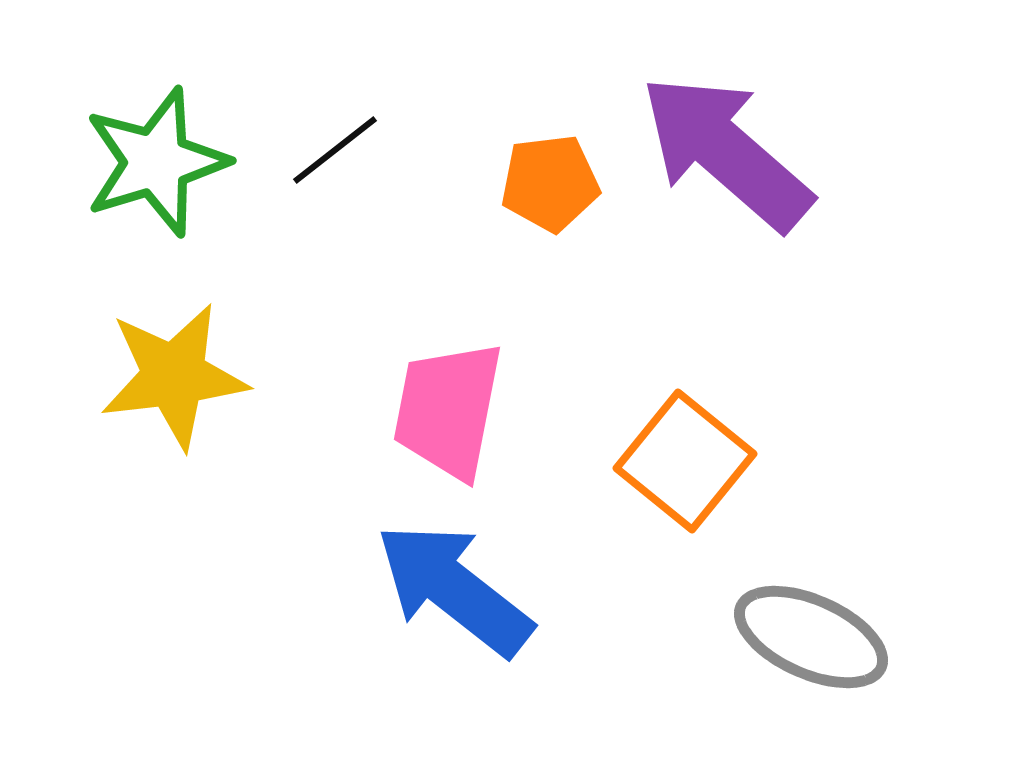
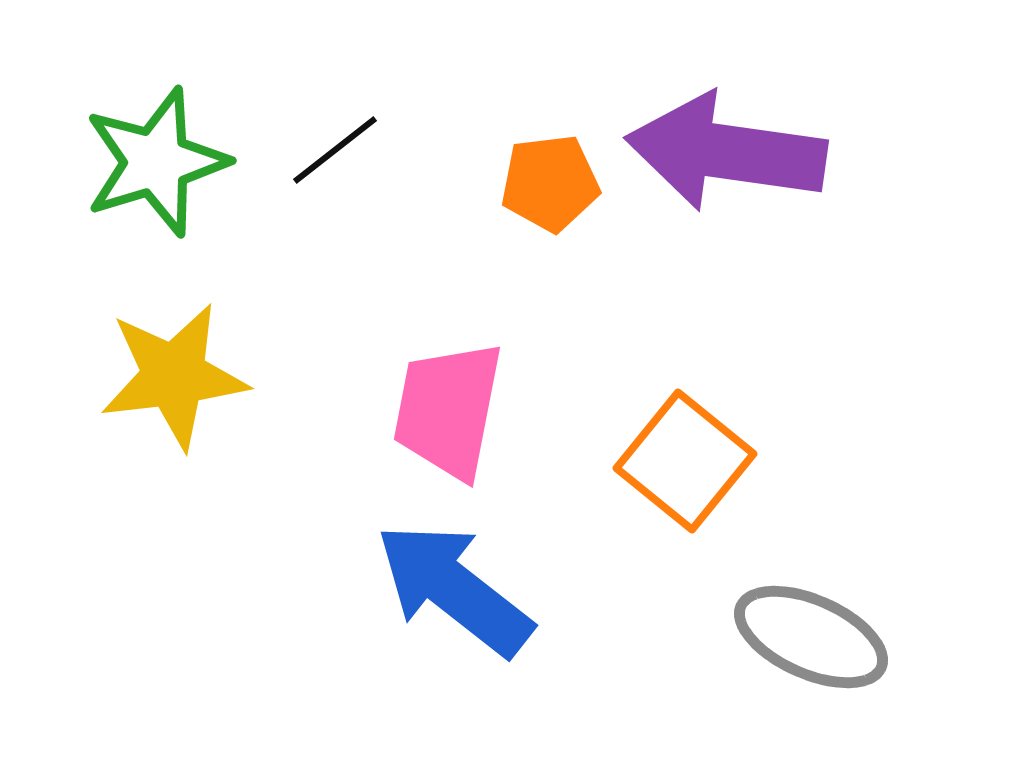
purple arrow: rotated 33 degrees counterclockwise
